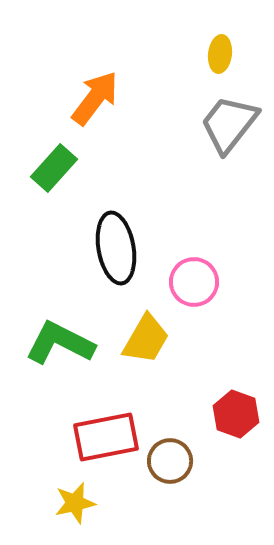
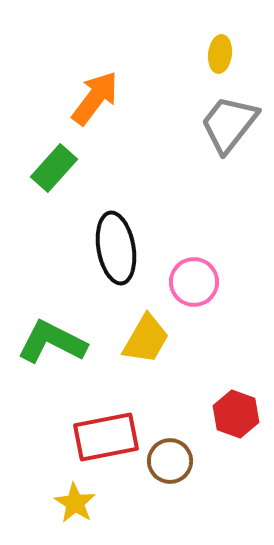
green L-shape: moved 8 px left, 1 px up
yellow star: rotated 27 degrees counterclockwise
